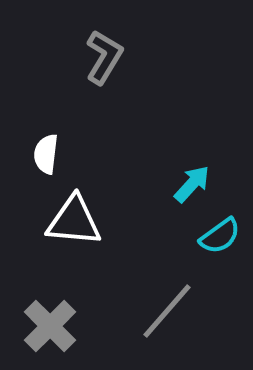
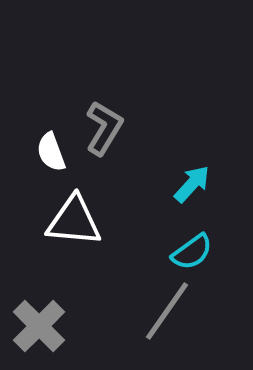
gray L-shape: moved 71 px down
white semicircle: moved 5 px right, 2 px up; rotated 27 degrees counterclockwise
cyan semicircle: moved 28 px left, 16 px down
gray line: rotated 6 degrees counterclockwise
gray cross: moved 11 px left
